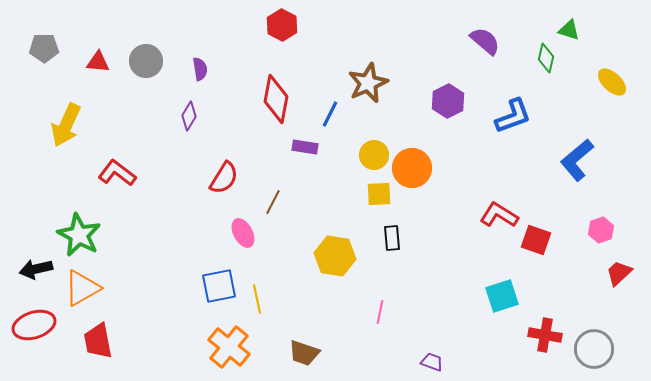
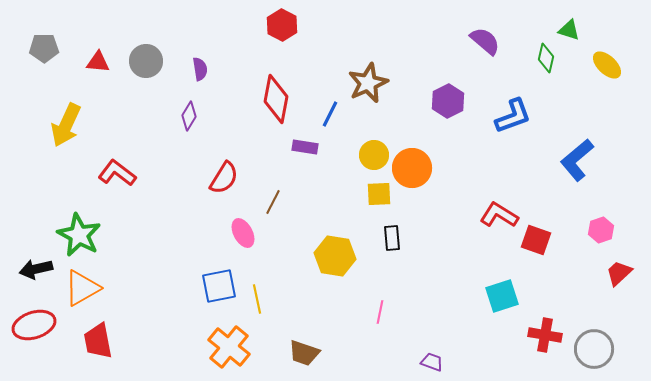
yellow ellipse at (612, 82): moved 5 px left, 17 px up
